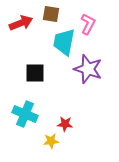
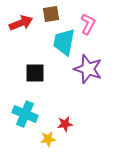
brown square: rotated 18 degrees counterclockwise
red star: rotated 14 degrees counterclockwise
yellow star: moved 3 px left, 2 px up
